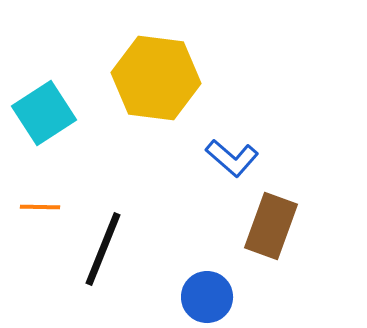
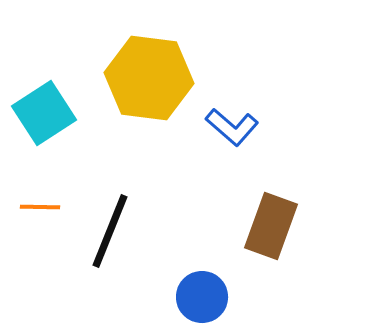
yellow hexagon: moved 7 px left
blue L-shape: moved 31 px up
black line: moved 7 px right, 18 px up
blue circle: moved 5 px left
